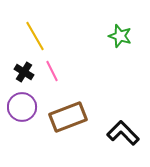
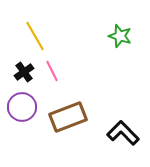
black cross: rotated 24 degrees clockwise
